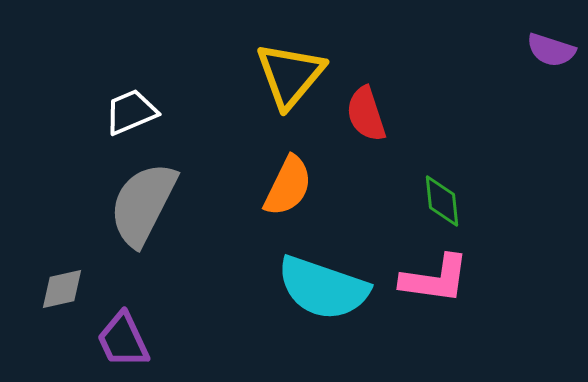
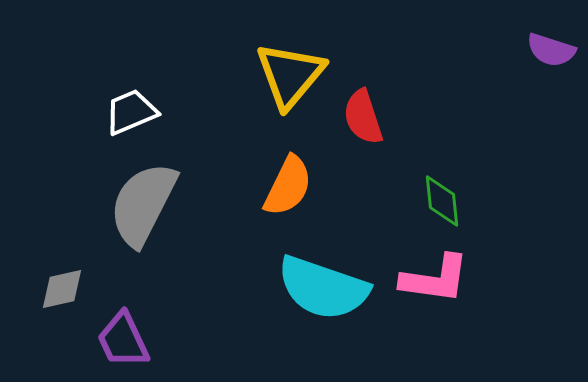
red semicircle: moved 3 px left, 3 px down
